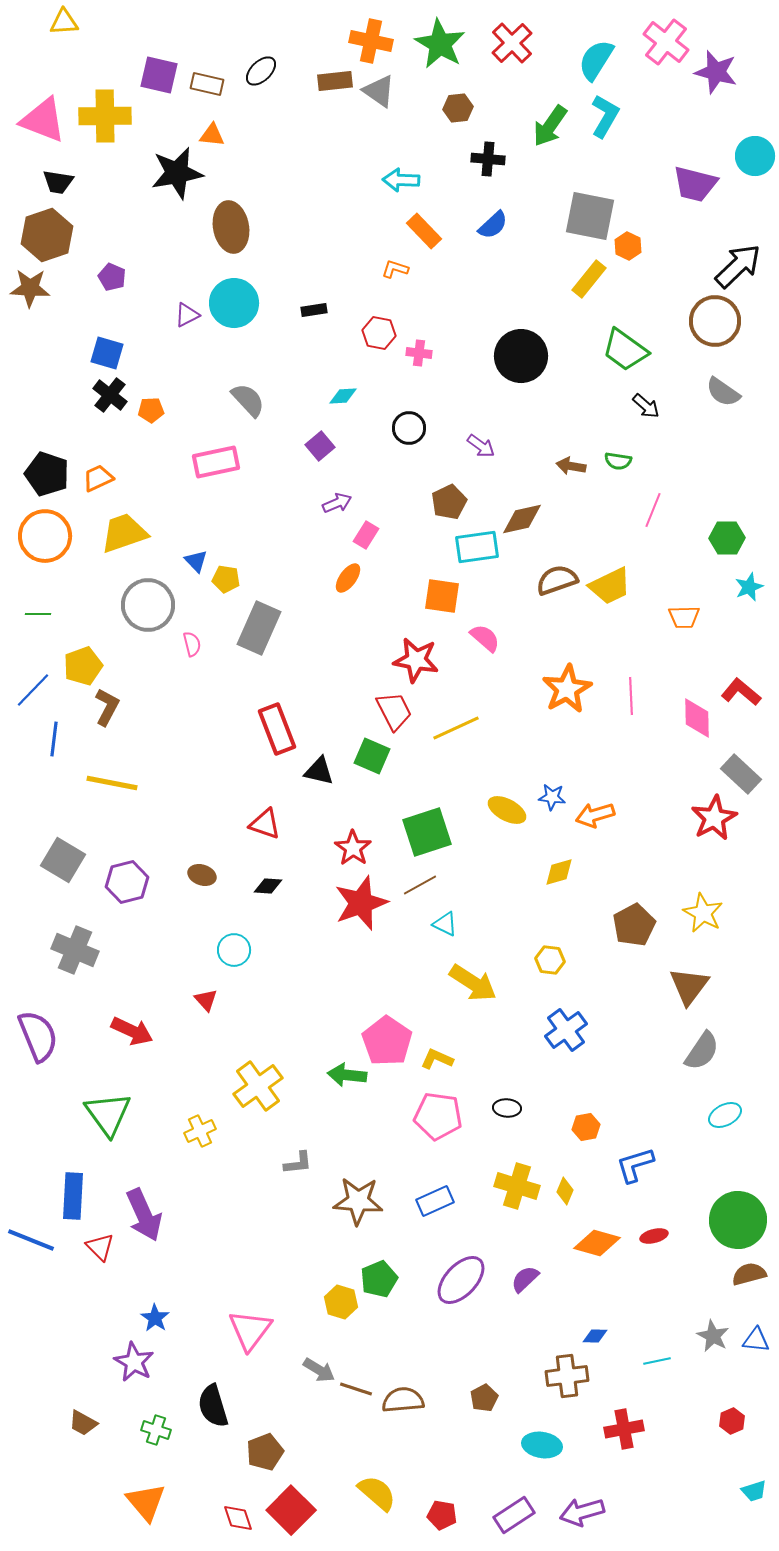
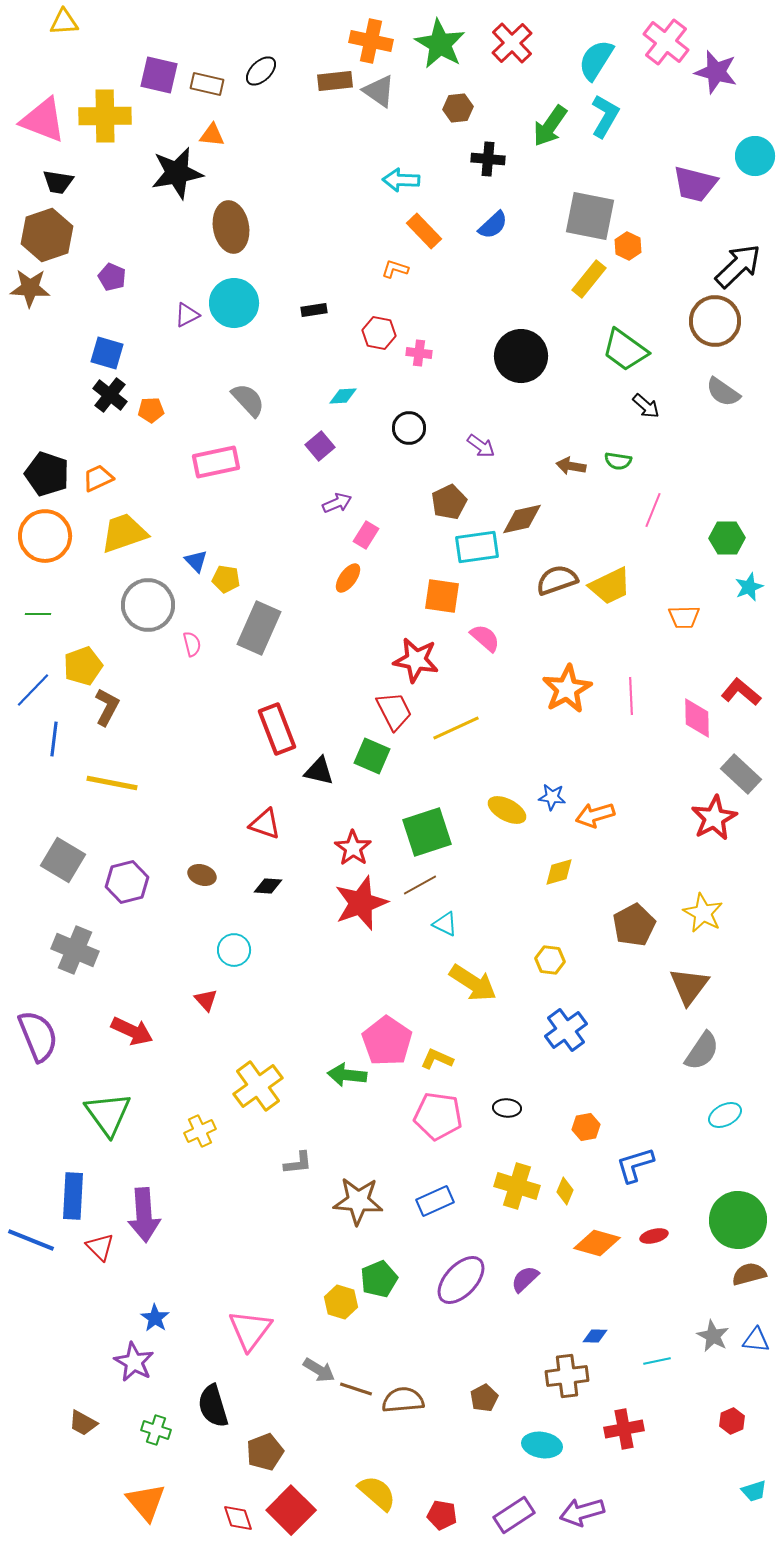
purple arrow at (144, 1215): rotated 20 degrees clockwise
